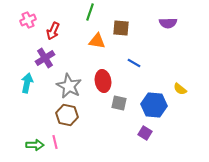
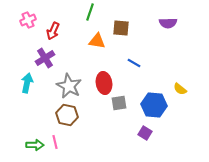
red ellipse: moved 1 px right, 2 px down
gray square: rotated 21 degrees counterclockwise
